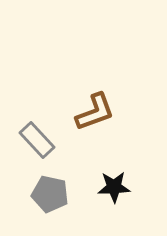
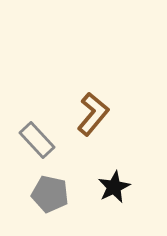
brown L-shape: moved 2 px left, 2 px down; rotated 30 degrees counterclockwise
black star: rotated 24 degrees counterclockwise
